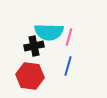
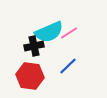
cyan semicircle: rotated 24 degrees counterclockwise
pink line: moved 4 px up; rotated 42 degrees clockwise
blue line: rotated 30 degrees clockwise
